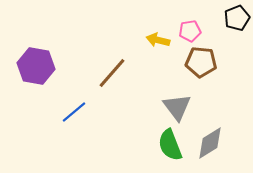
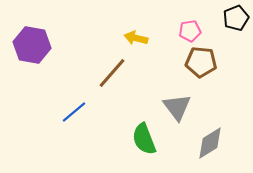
black pentagon: moved 1 px left
yellow arrow: moved 22 px left, 2 px up
purple hexagon: moved 4 px left, 21 px up
green semicircle: moved 26 px left, 6 px up
